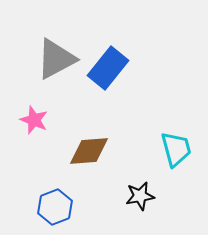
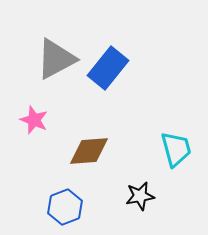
blue hexagon: moved 10 px right
